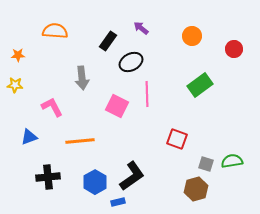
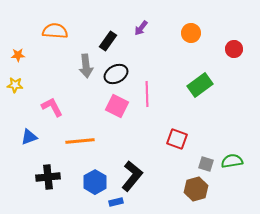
purple arrow: rotated 91 degrees counterclockwise
orange circle: moved 1 px left, 3 px up
black ellipse: moved 15 px left, 12 px down
gray arrow: moved 4 px right, 12 px up
black L-shape: rotated 16 degrees counterclockwise
blue rectangle: moved 2 px left
